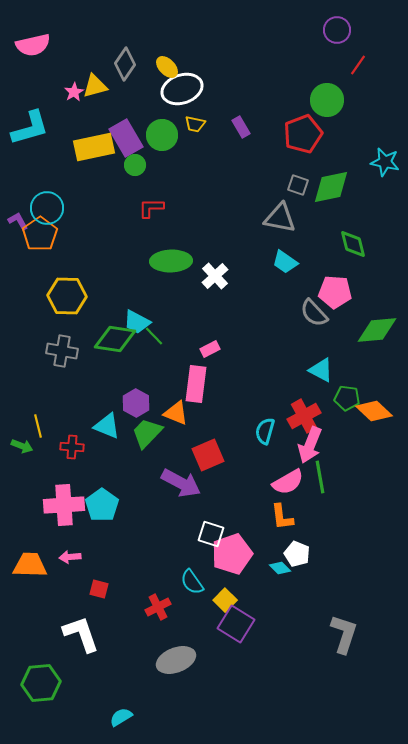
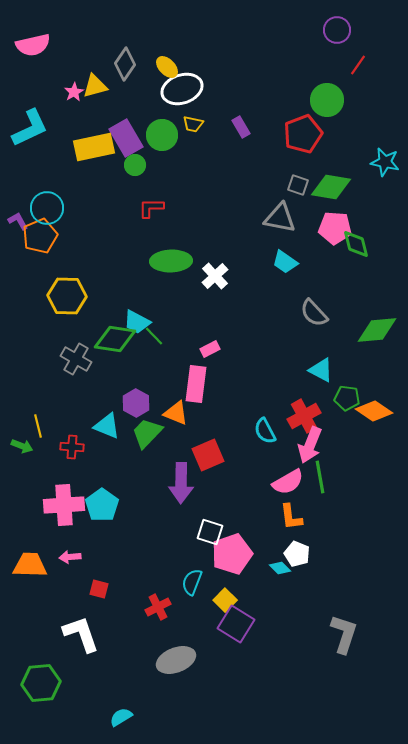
yellow trapezoid at (195, 124): moved 2 px left
cyan L-shape at (30, 128): rotated 9 degrees counterclockwise
green diamond at (331, 187): rotated 21 degrees clockwise
orange pentagon at (40, 234): moved 2 px down; rotated 12 degrees clockwise
green diamond at (353, 244): moved 3 px right
pink pentagon at (335, 292): moved 64 px up
gray cross at (62, 351): moved 14 px right, 8 px down; rotated 20 degrees clockwise
orange diamond at (374, 411): rotated 9 degrees counterclockwise
cyan semicircle at (265, 431): rotated 44 degrees counterclockwise
purple arrow at (181, 483): rotated 63 degrees clockwise
orange L-shape at (282, 517): moved 9 px right
white square at (211, 534): moved 1 px left, 2 px up
cyan semicircle at (192, 582): rotated 56 degrees clockwise
